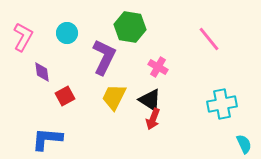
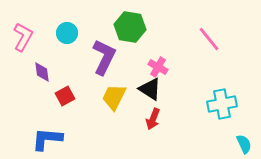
black triangle: moved 11 px up
